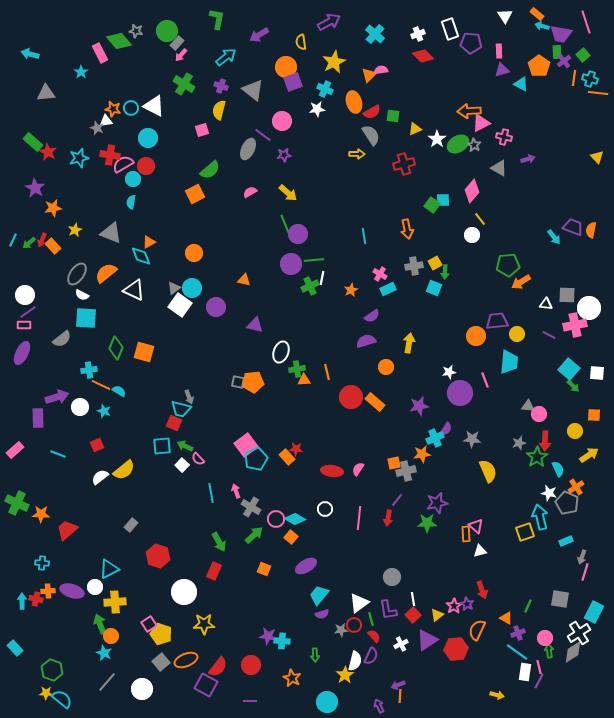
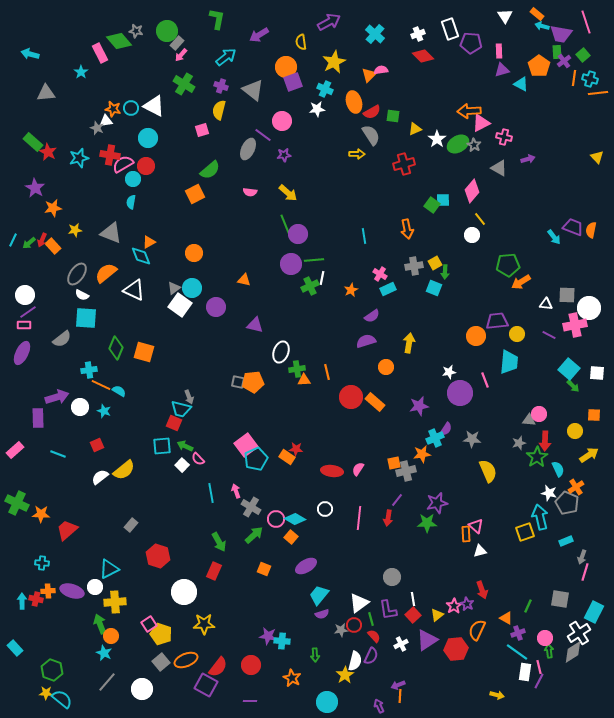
orange line at (598, 93): rotated 12 degrees counterclockwise
pink semicircle at (250, 192): rotated 144 degrees counterclockwise
yellow star at (75, 230): rotated 16 degrees clockwise
gray triangle at (528, 406): moved 1 px right, 14 px down
orange rectangle at (287, 457): rotated 14 degrees counterclockwise
